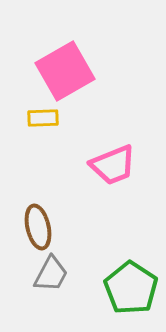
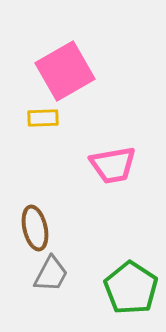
pink trapezoid: rotated 12 degrees clockwise
brown ellipse: moved 3 px left, 1 px down
